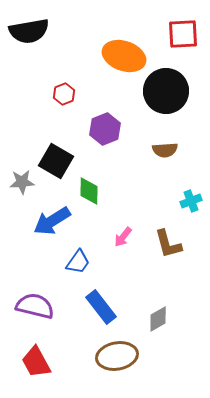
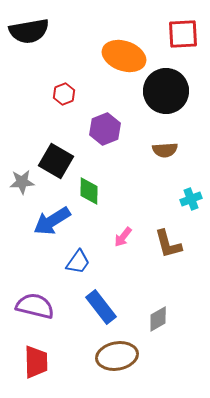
cyan cross: moved 2 px up
red trapezoid: rotated 152 degrees counterclockwise
